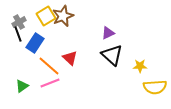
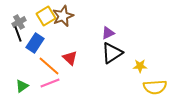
black triangle: moved 2 px up; rotated 45 degrees clockwise
